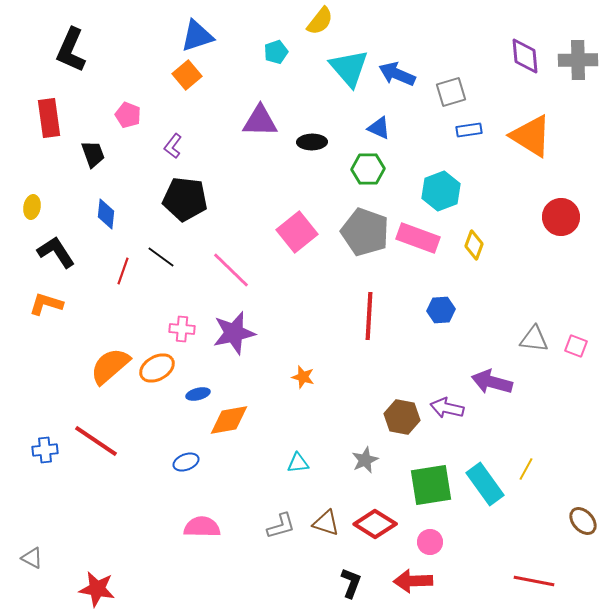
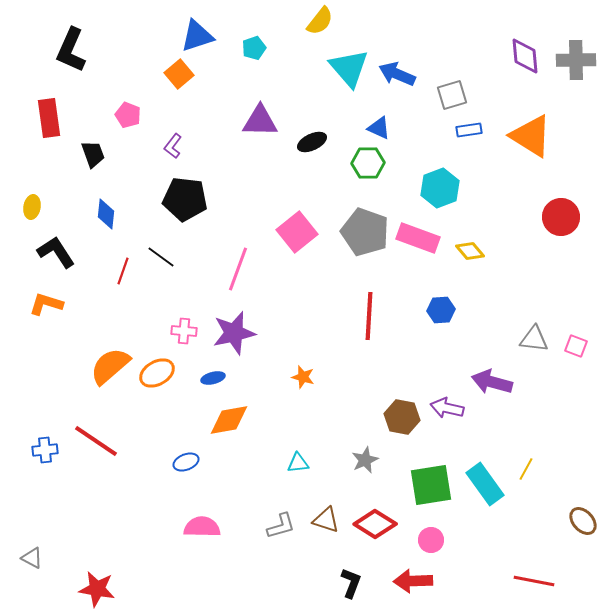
cyan pentagon at (276, 52): moved 22 px left, 4 px up
gray cross at (578, 60): moved 2 px left
orange square at (187, 75): moved 8 px left, 1 px up
gray square at (451, 92): moved 1 px right, 3 px down
black ellipse at (312, 142): rotated 24 degrees counterclockwise
green hexagon at (368, 169): moved 6 px up
cyan hexagon at (441, 191): moved 1 px left, 3 px up
yellow diamond at (474, 245): moved 4 px left, 6 px down; rotated 60 degrees counterclockwise
pink line at (231, 270): moved 7 px right, 1 px up; rotated 66 degrees clockwise
pink cross at (182, 329): moved 2 px right, 2 px down
orange ellipse at (157, 368): moved 5 px down
blue ellipse at (198, 394): moved 15 px right, 16 px up
brown triangle at (326, 523): moved 3 px up
pink circle at (430, 542): moved 1 px right, 2 px up
